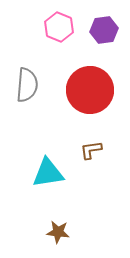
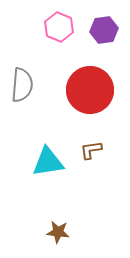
gray semicircle: moved 5 px left
cyan triangle: moved 11 px up
